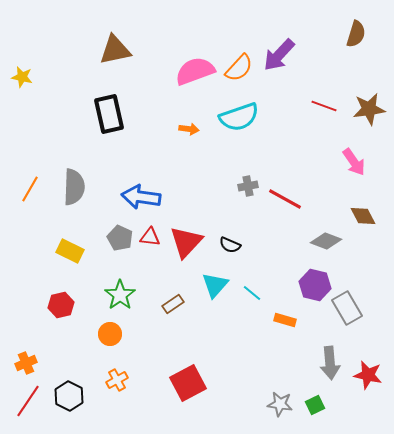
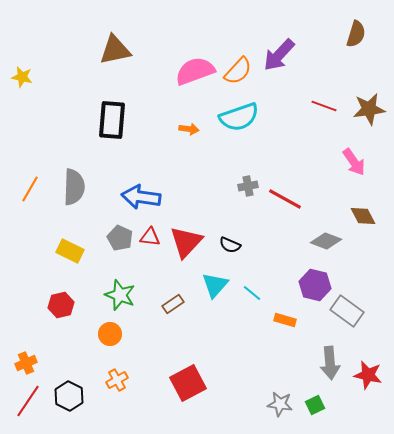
orange semicircle at (239, 68): moved 1 px left, 3 px down
black rectangle at (109, 114): moved 3 px right, 6 px down; rotated 18 degrees clockwise
green star at (120, 295): rotated 16 degrees counterclockwise
gray rectangle at (347, 308): moved 3 px down; rotated 24 degrees counterclockwise
